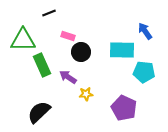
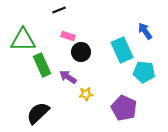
black line: moved 10 px right, 3 px up
cyan rectangle: rotated 65 degrees clockwise
black semicircle: moved 1 px left, 1 px down
